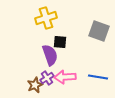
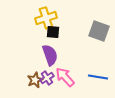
black square: moved 7 px left, 10 px up
pink arrow: rotated 50 degrees clockwise
brown star: moved 5 px up
